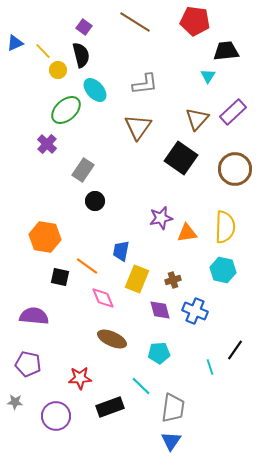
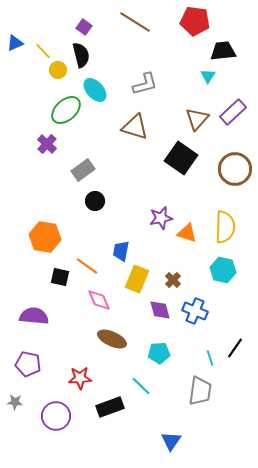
black trapezoid at (226, 51): moved 3 px left
gray L-shape at (145, 84): rotated 8 degrees counterclockwise
brown triangle at (138, 127): moved 3 px left; rotated 48 degrees counterclockwise
gray rectangle at (83, 170): rotated 20 degrees clockwise
orange triangle at (187, 233): rotated 25 degrees clockwise
brown cross at (173, 280): rotated 28 degrees counterclockwise
pink diamond at (103, 298): moved 4 px left, 2 px down
black line at (235, 350): moved 2 px up
cyan line at (210, 367): moved 9 px up
gray trapezoid at (173, 408): moved 27 px right, 17 px up
